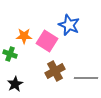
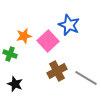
orange star: rotated 14 degrees counterclockwise
pink square: moved 1 px right; rotated 15 degrees clockwise
brown cross: moved 2 px right
gray line: rotated 30 degrees clockwise
black star: rotated 21 degrees counterclockwise
